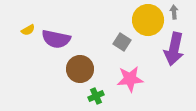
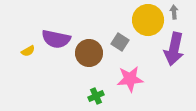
yellow semicircle: moved 21 px down
gray square: moved 2 px left
brown circle: moved 9 px right, 16 px up
